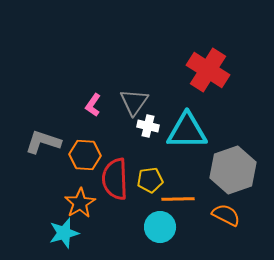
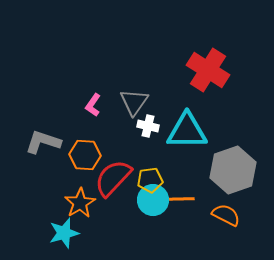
red semicircle: moved 2 px left, 1 px up; rotated 45 degrees clockwise
cyan circle: moved 7 px left, 27 px up
